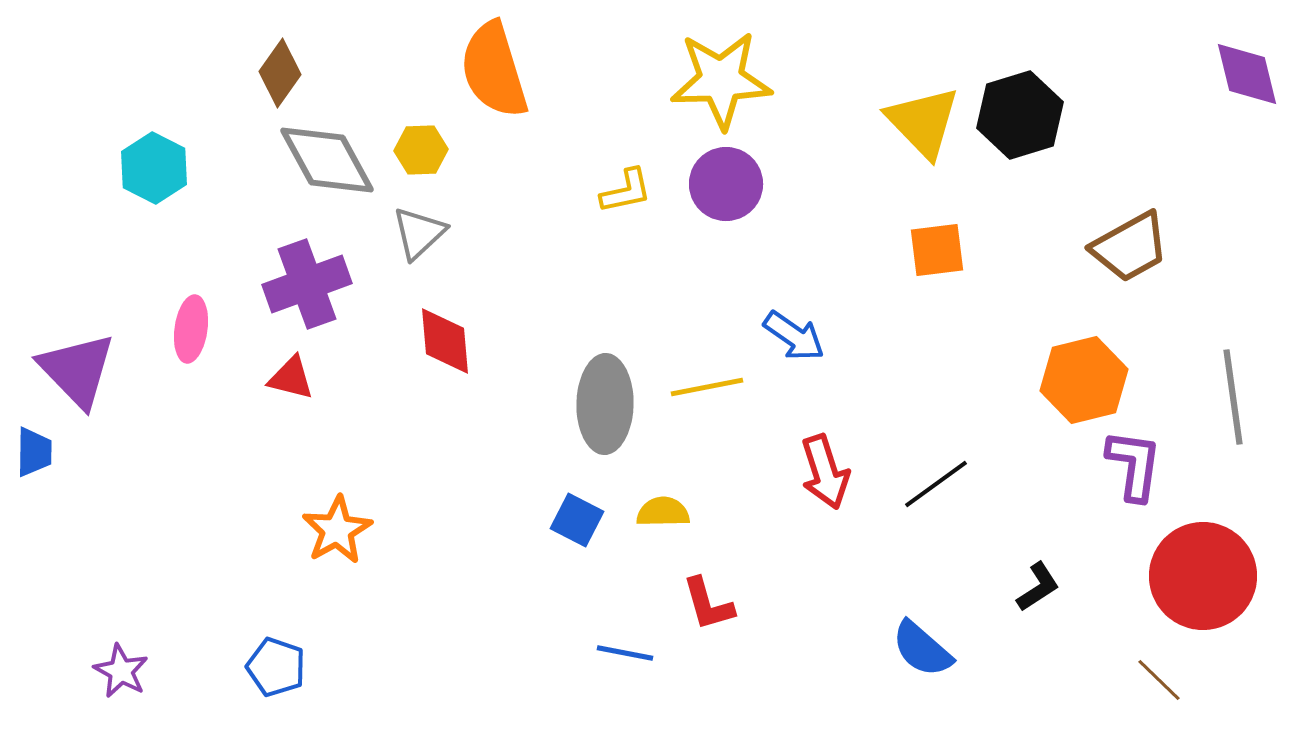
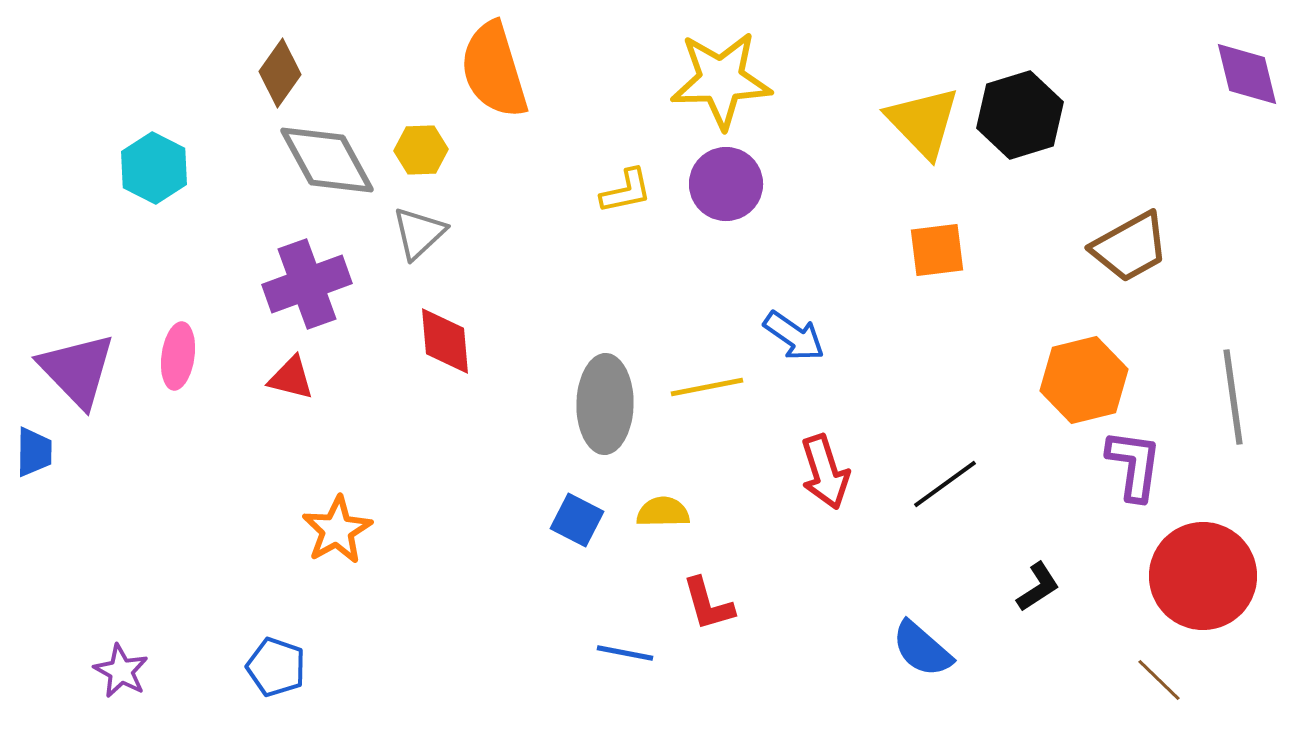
pink ellipse: moved 13 px left, 27 px down
black line: moved 9 px right
